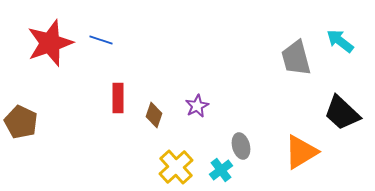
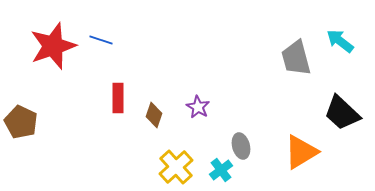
red star: moved 3 px right, 3 px down
purple star: moved 1 px right, 1 px down; rotated 15 degrees counterclockwise
